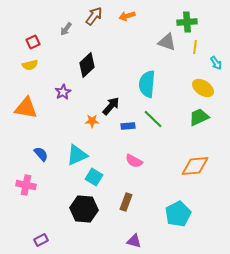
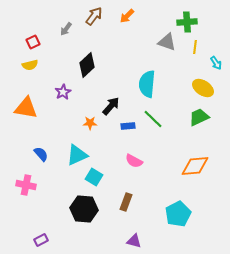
orange arrow: rotated 28 degrees counterclockwise
orange star: moved 2 px left, 2 px down
